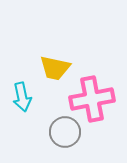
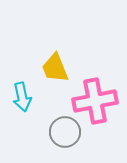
yellow trapezoid: rotated 56 degrees clockwise
pink cross: moved 3 px right, 2 px down
